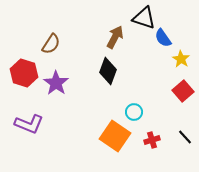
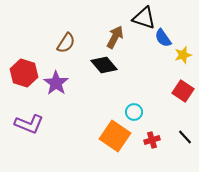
brown semicircle: moved 15 px right, 1 px up
yellow star: moved 2 px right, 4 px up; rotated 24 degrees clockwise
black diamond: moved 4 px left, 6 px up; rotated 60 degrees counterclockwise
red square: rotated 15 degrees counterclockwise
